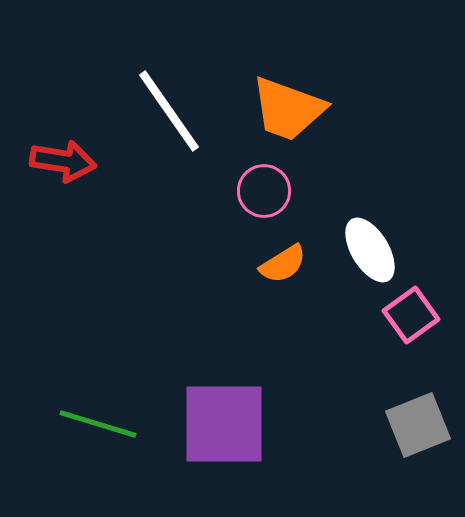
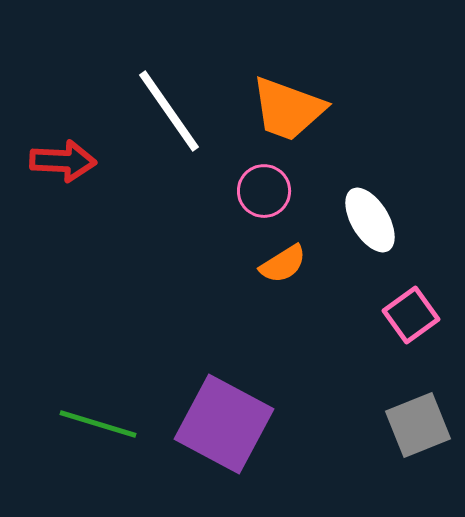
red arrow: rotated 6 degrees counterclockwise
white ellipse: moved 30 px up
purple square: rotated 28 degrees clockwise
